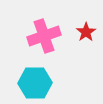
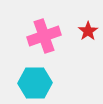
red star: moved 2 px right, 1 px up
